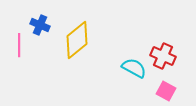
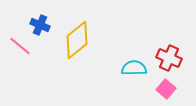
pink line: moved 1 px right, 1 px down; rotated 50 degrees counterclockwise
red cross: moved 6 px right, 2 px down
cyan semicircle: rotated 30 degrees counterclockwise
pink square: moved 2 px up; rotated 12 degrees clockwise
